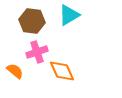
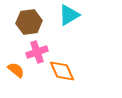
brown hexagon: moved 3 px left, 1 px down; rotated 15 degrees counterclockwise
orange semicircle: moved 1 px right, 1 px up
